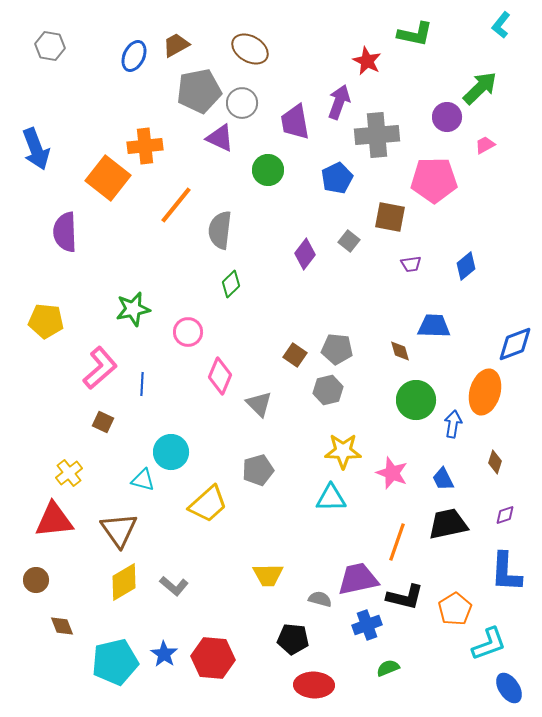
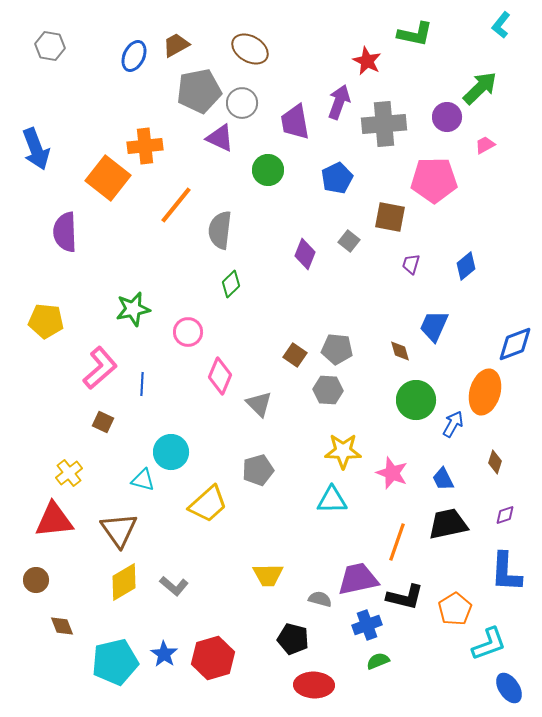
gray cross at (377, 135): moved 7 px right, 11 px up
purple diamond at (305, 254): rotated 16 degrees counterclockwise
purple trapezoid at (411, 264): rotated 115 degrees clockwise
blue trapezoid at (434, 326): rotated 68 degrees counterclockwise
gray hexagon at (328, 390): rotated 16 degrees clockwise
blue arrow at (453, 424): rotated 20 degrees clockwise
cyan triangle at (331, 498): moved 1 px right, 2 px down
black pentagon at (293, 639): rotated 8 degrees clockwise
red hexagon at (213, 658): rotated 21 degrees counterclockwise
green semicircle at (388, 668): moved 10 px left, 7 px up
